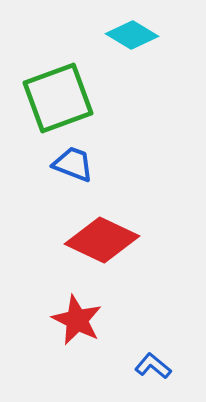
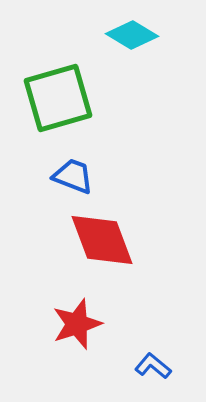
green square: rotated 4 degrees clockwise
blue trapezoid: moved 12 px down
red diamond: rotated 44 degrees clockwise
red star: moved 4 px down; rotated 27 degrees clockwise
